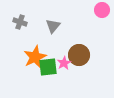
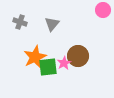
pink circle: moved 1 px right
gray triangle: moved 1 px left, 2 px up
brown circle: moved 1 px left, 1 px down
